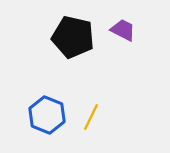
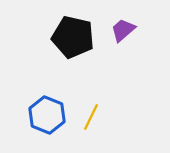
purple trapezoid: rotated 68 degrees counterclockwise
